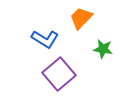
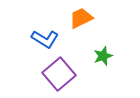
orange trapezoid: rotated 20 degrees clockwise
green star: moved 7 px down; rotated 30 degrees counterclockwise
